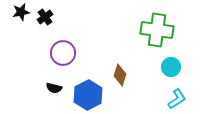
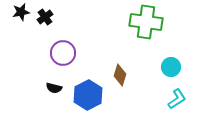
green cross: moved 11 px left, 8 px up
